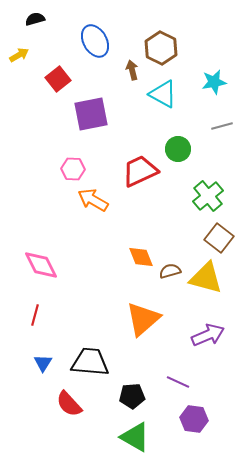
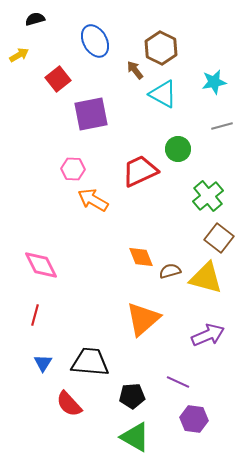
brown arrow: moved 3 px right; rotated 24 degrees counterclockwise
